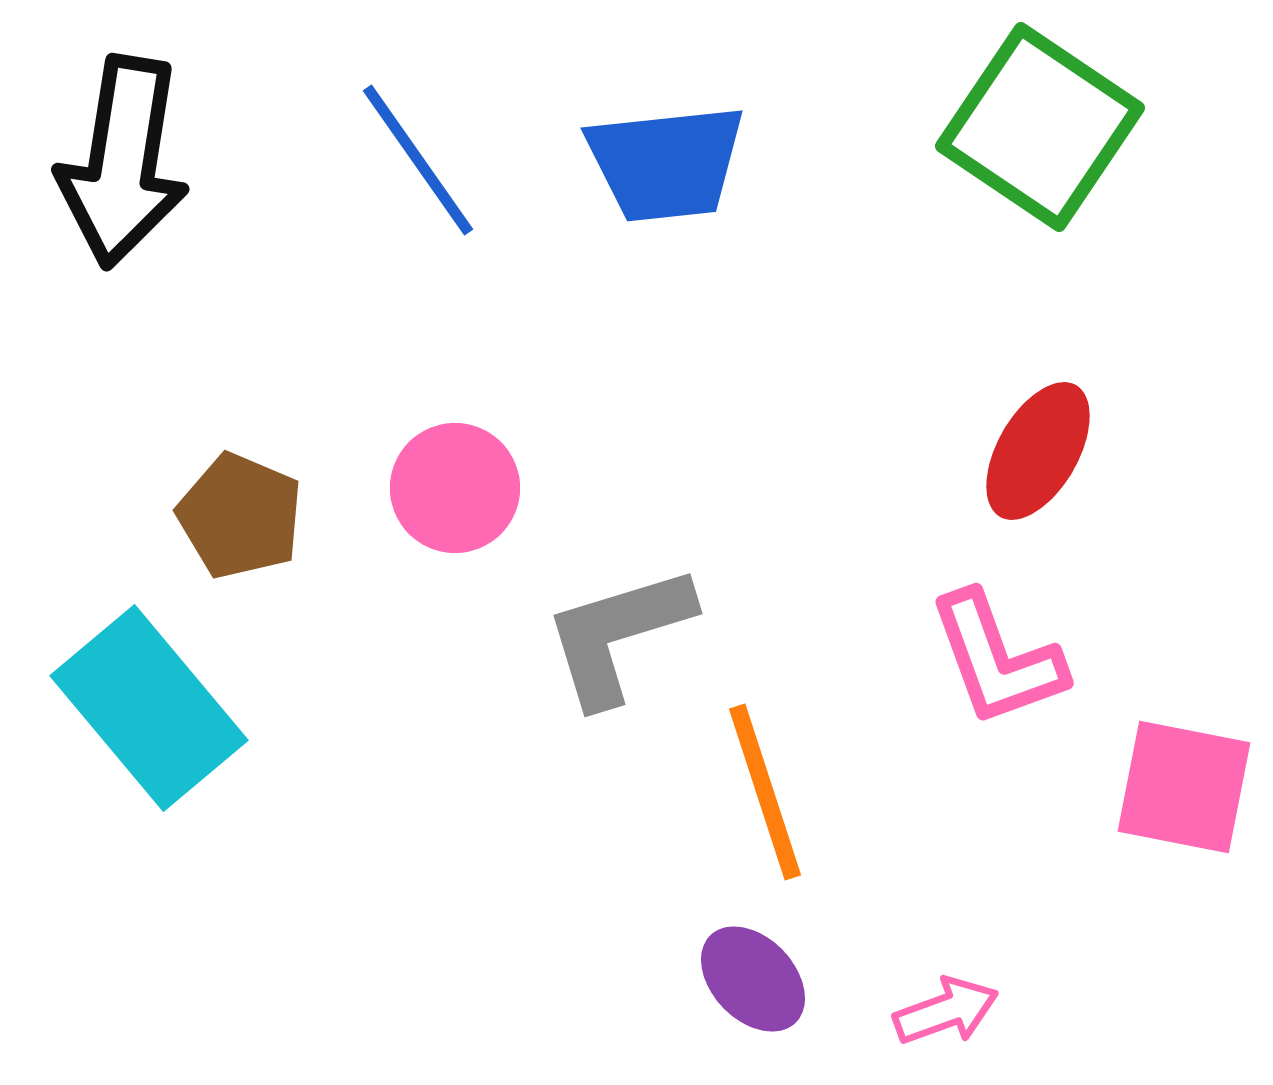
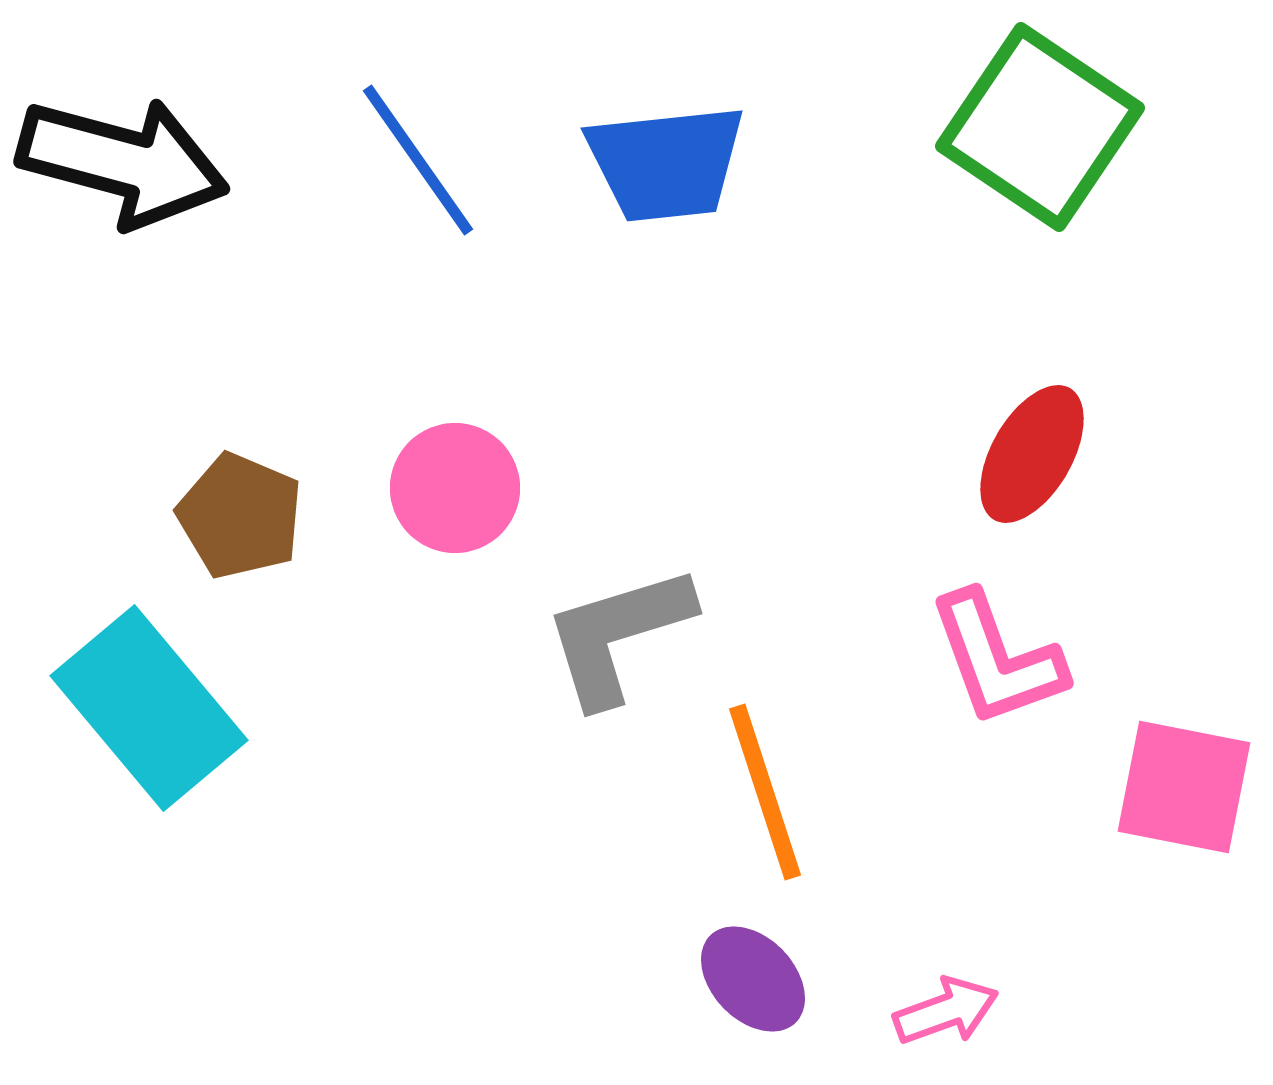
black arrow: rotated 84 degrees counterclockwise
red ellipse: moved 6 px left, 3 px down
